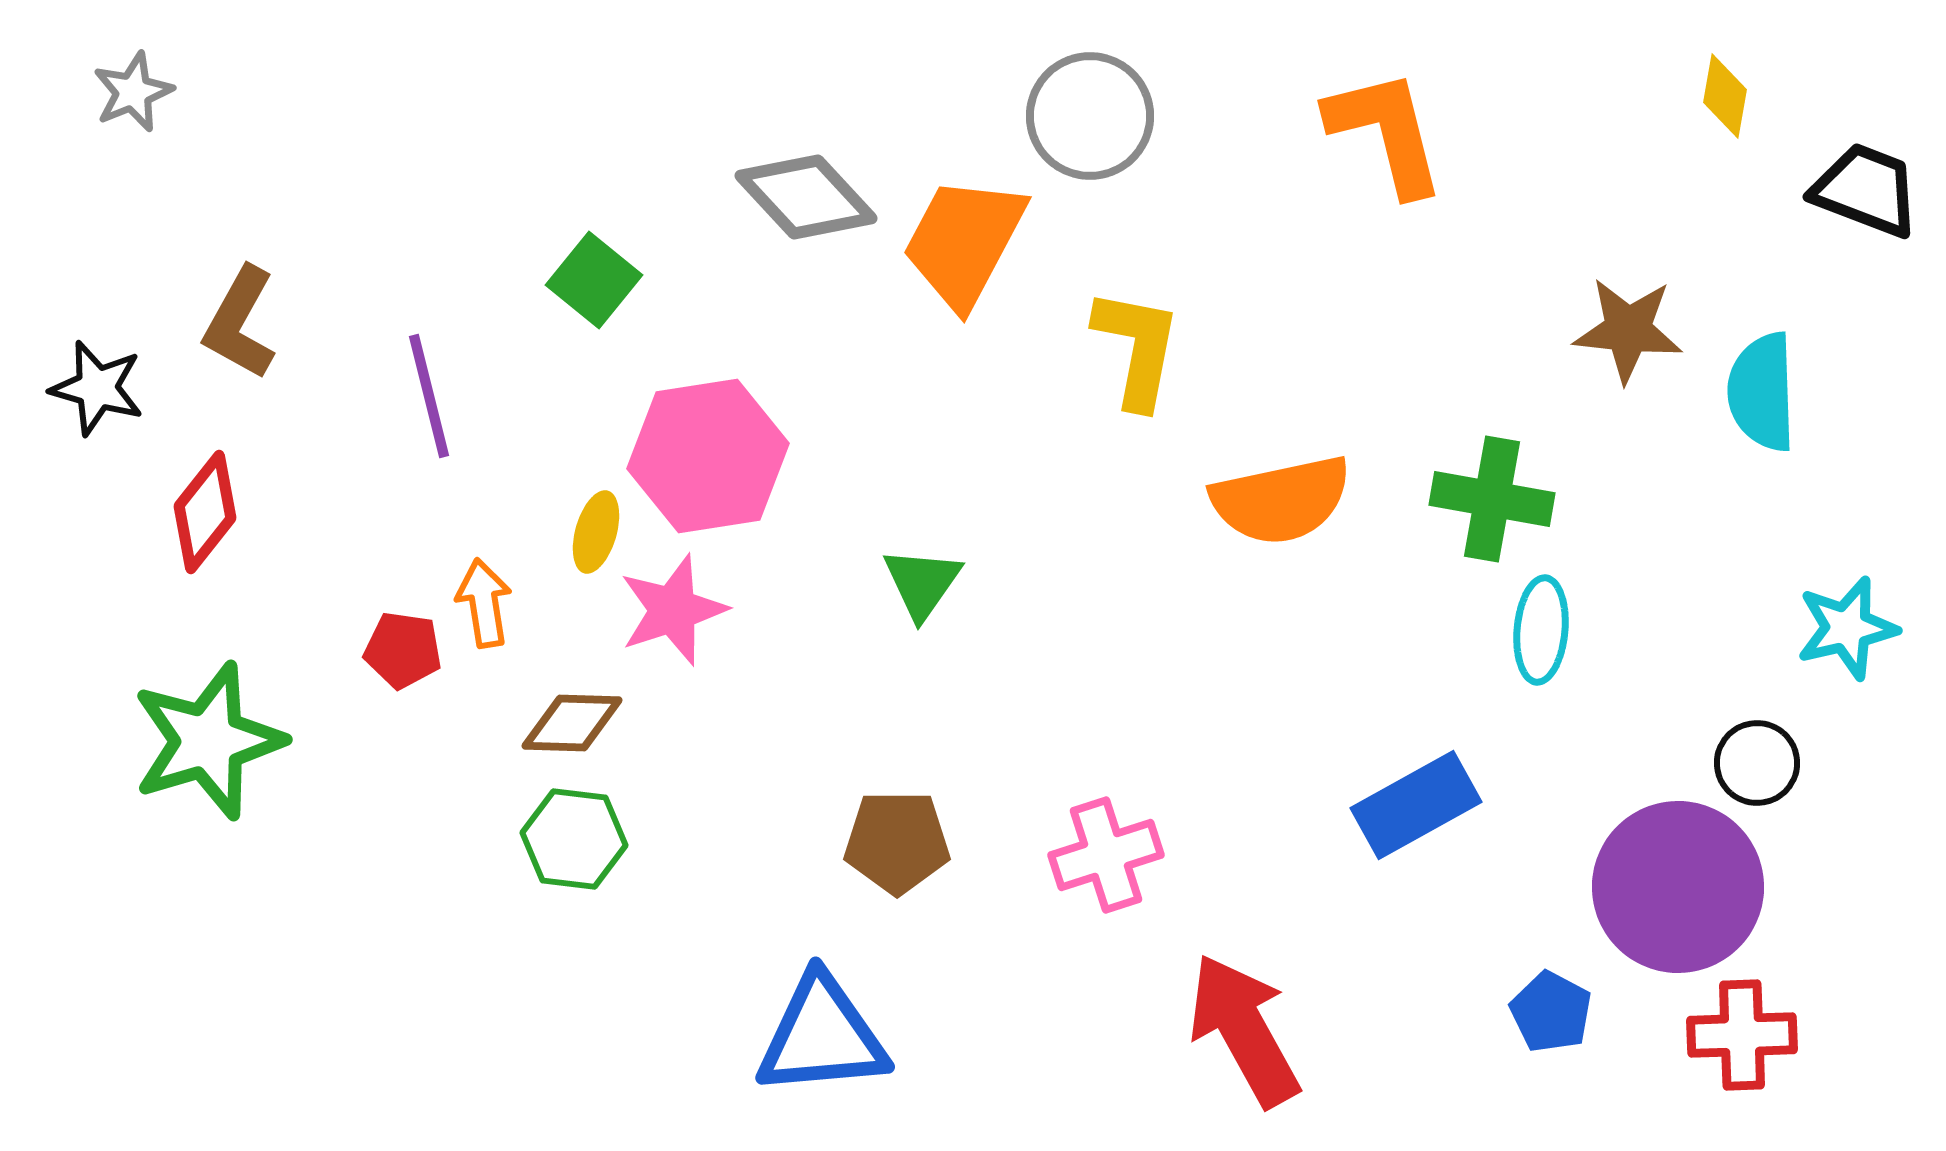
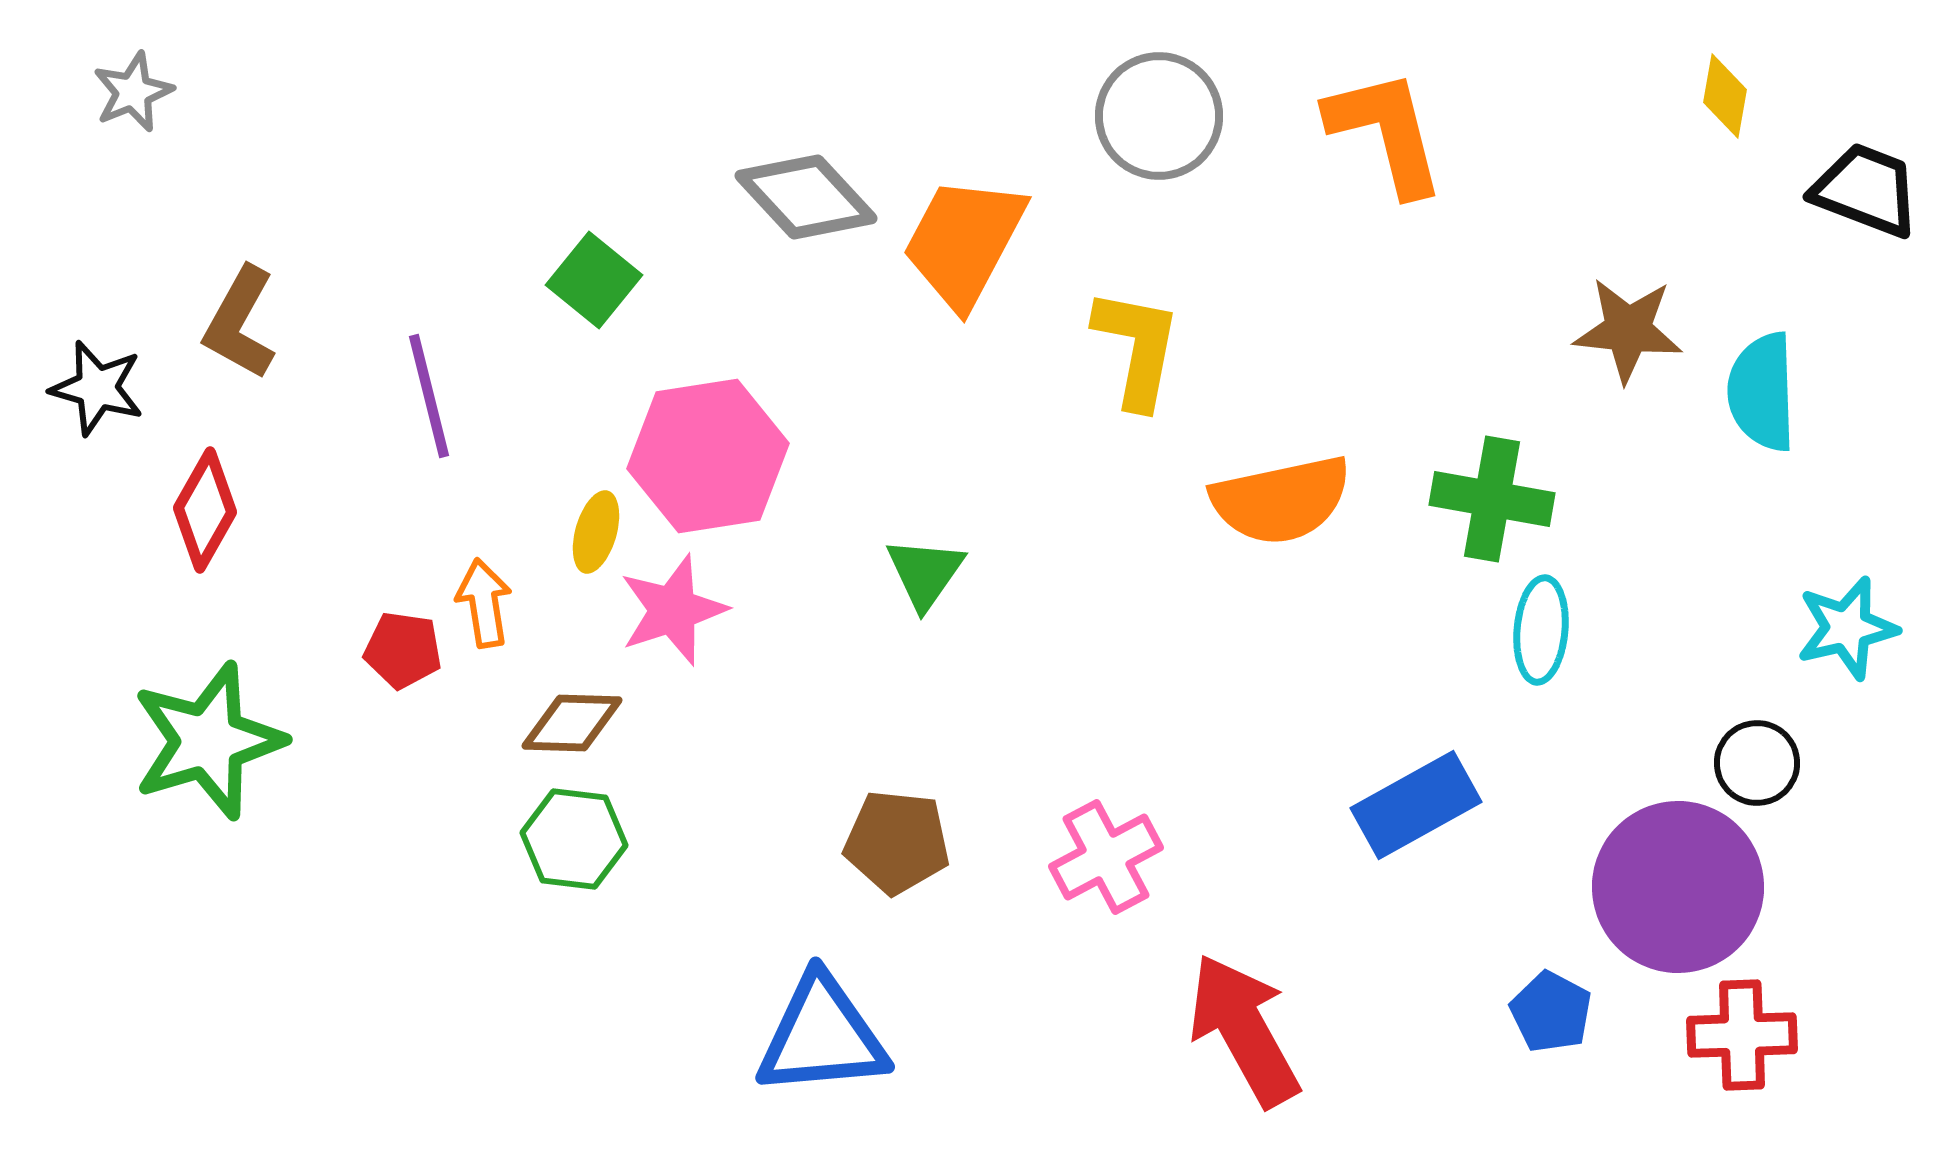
gray circle: moved 69 px right
red diamond: moved 2 px up; rotated 9 degrees counterclockwise
green triangle: moved 3 px right, 10 px up
brown pentagon: rotated 6 degrees clockwise
pink cross: moved 2 px down; rotated 10 degrees counterclockwise
